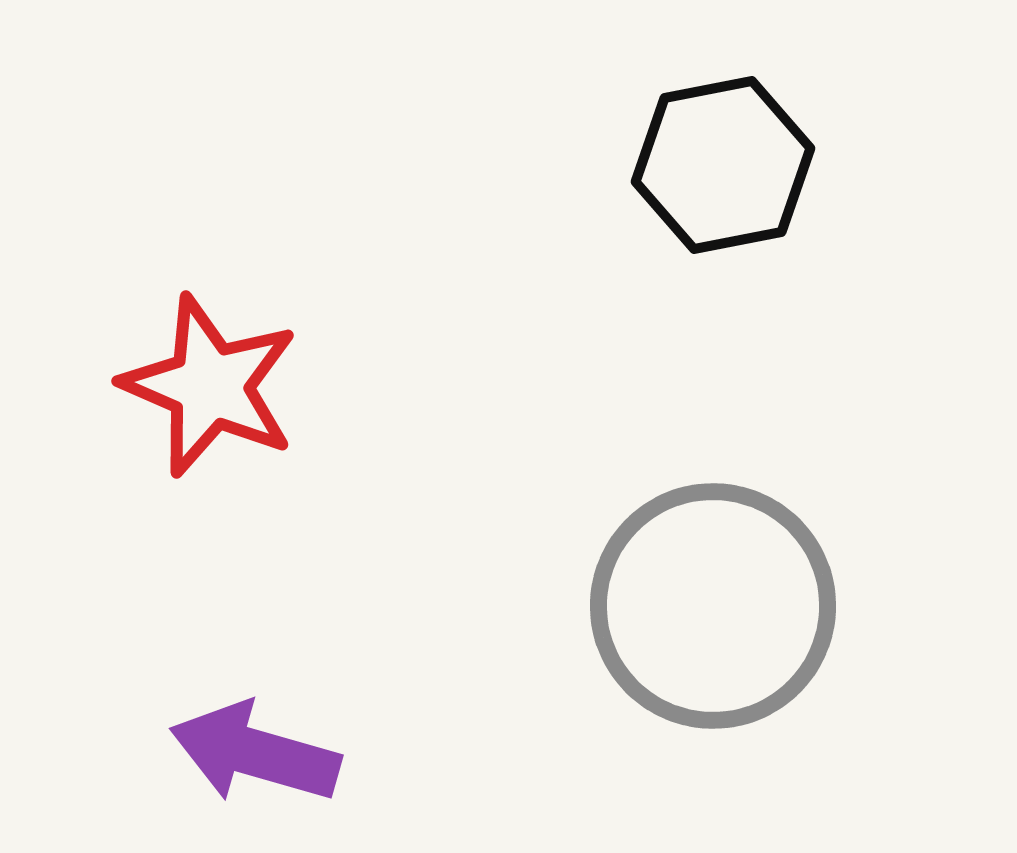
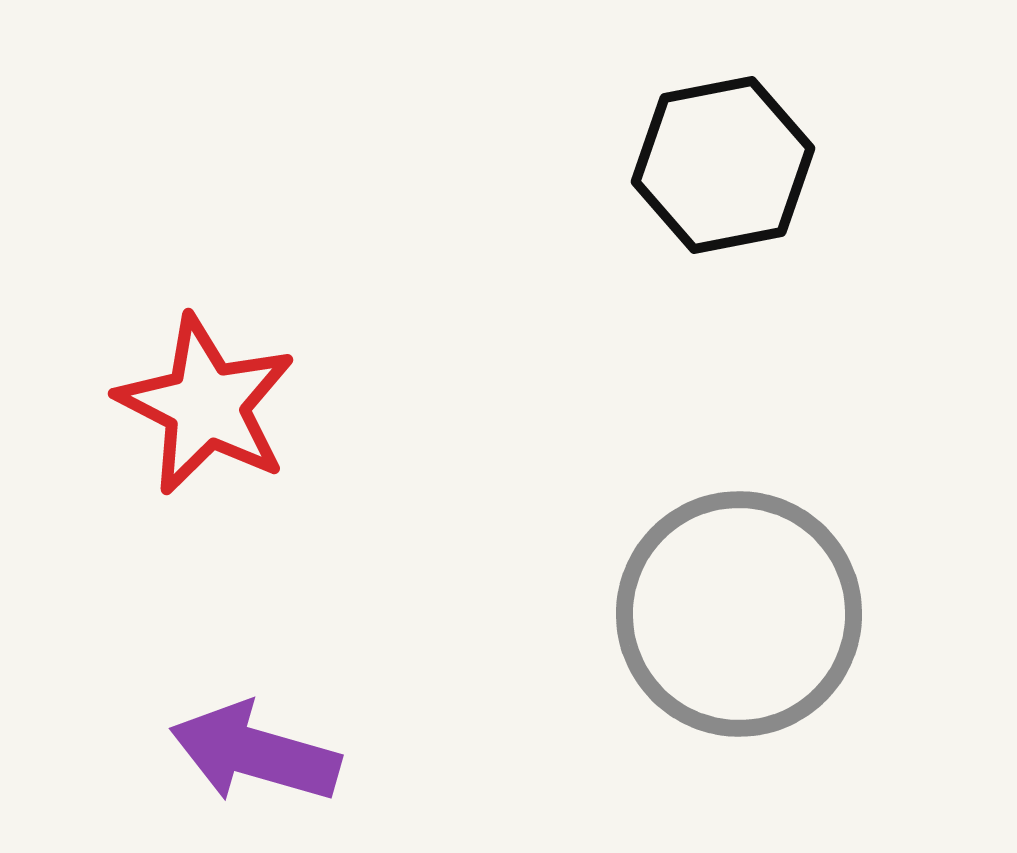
red star: moved 4 px left, 19 px down; rotated 4 degrees clockwise
gray circle: moved 26 px right, 8 px down
